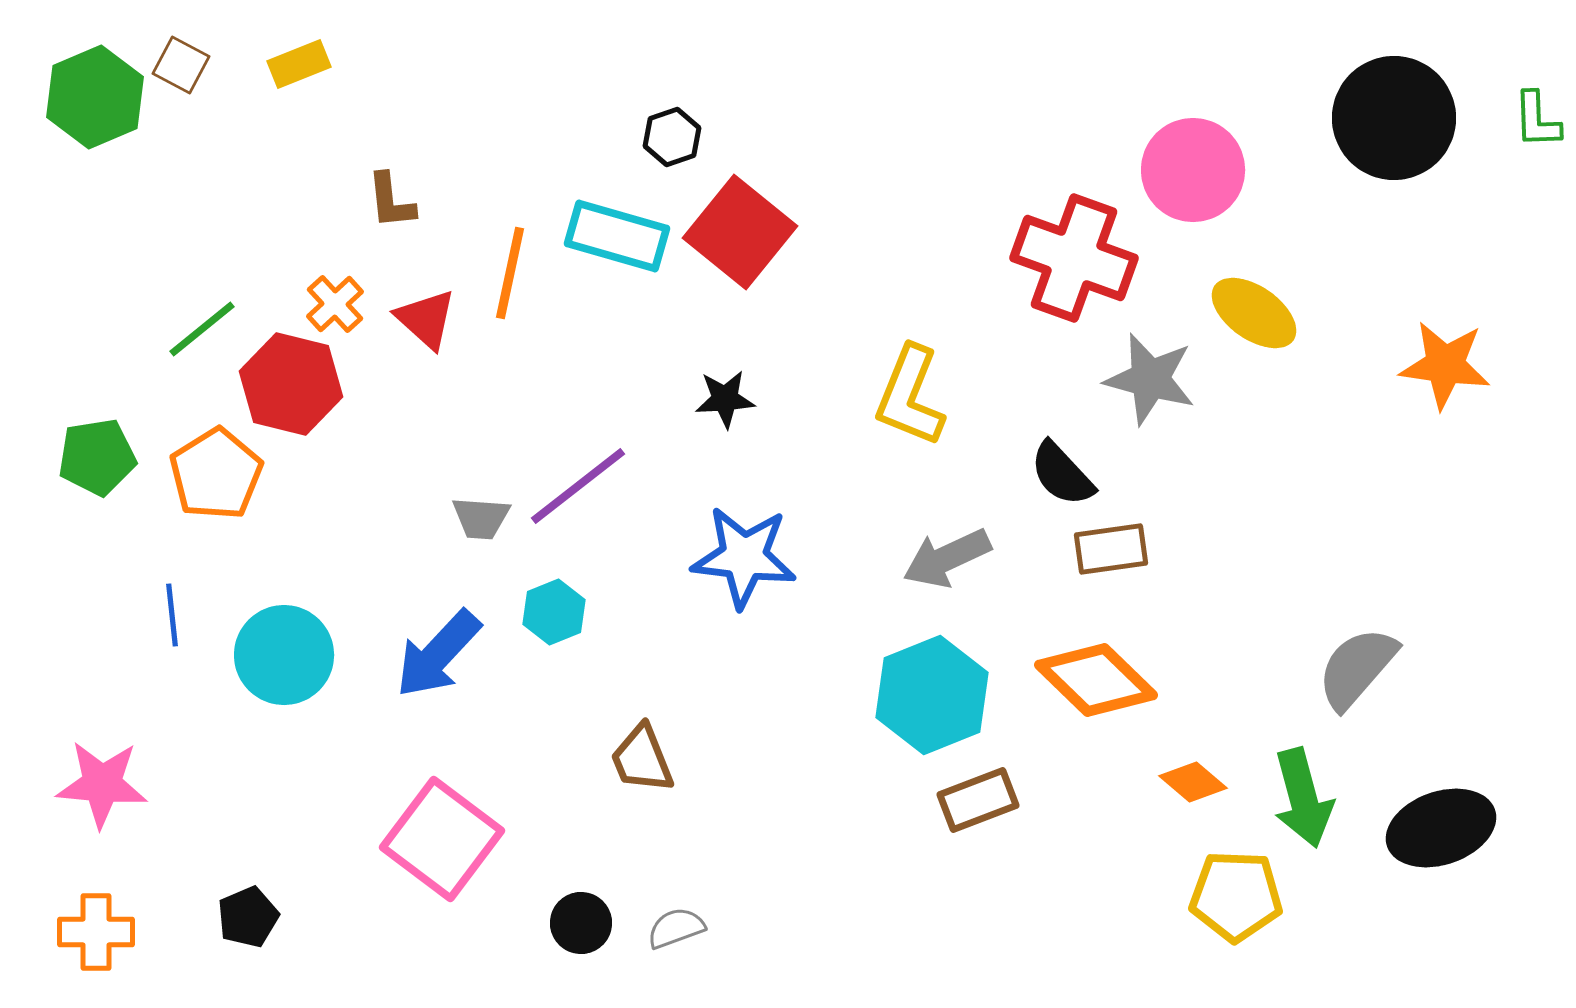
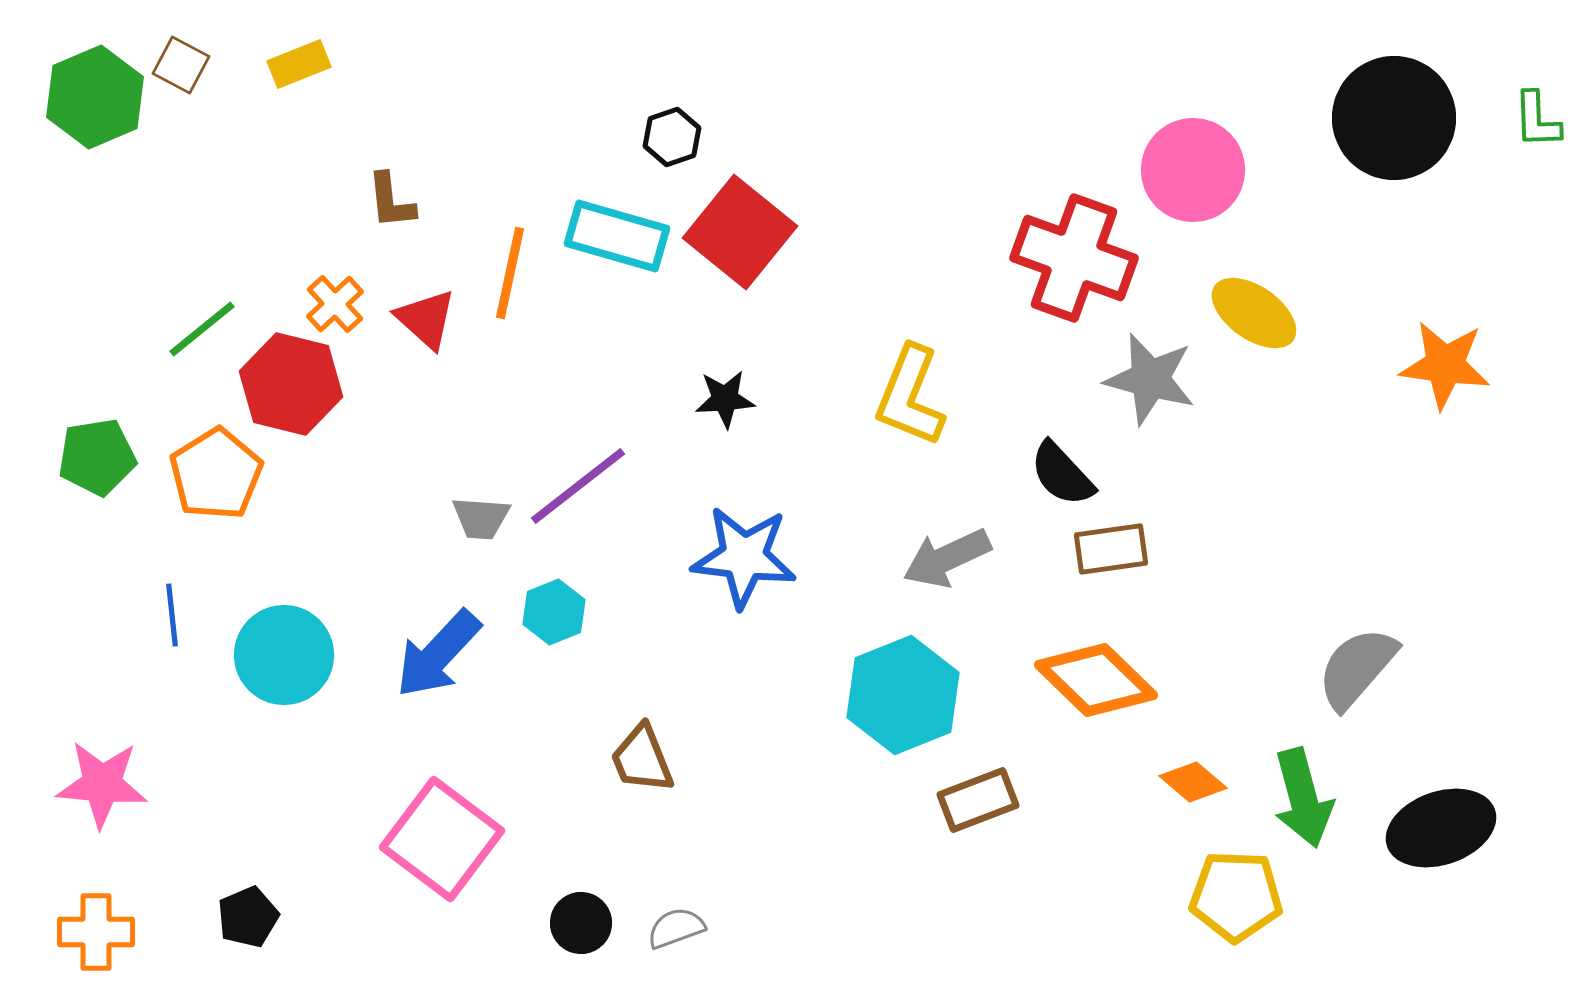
cyan hexagon at (932, 695): moved 29 px left
